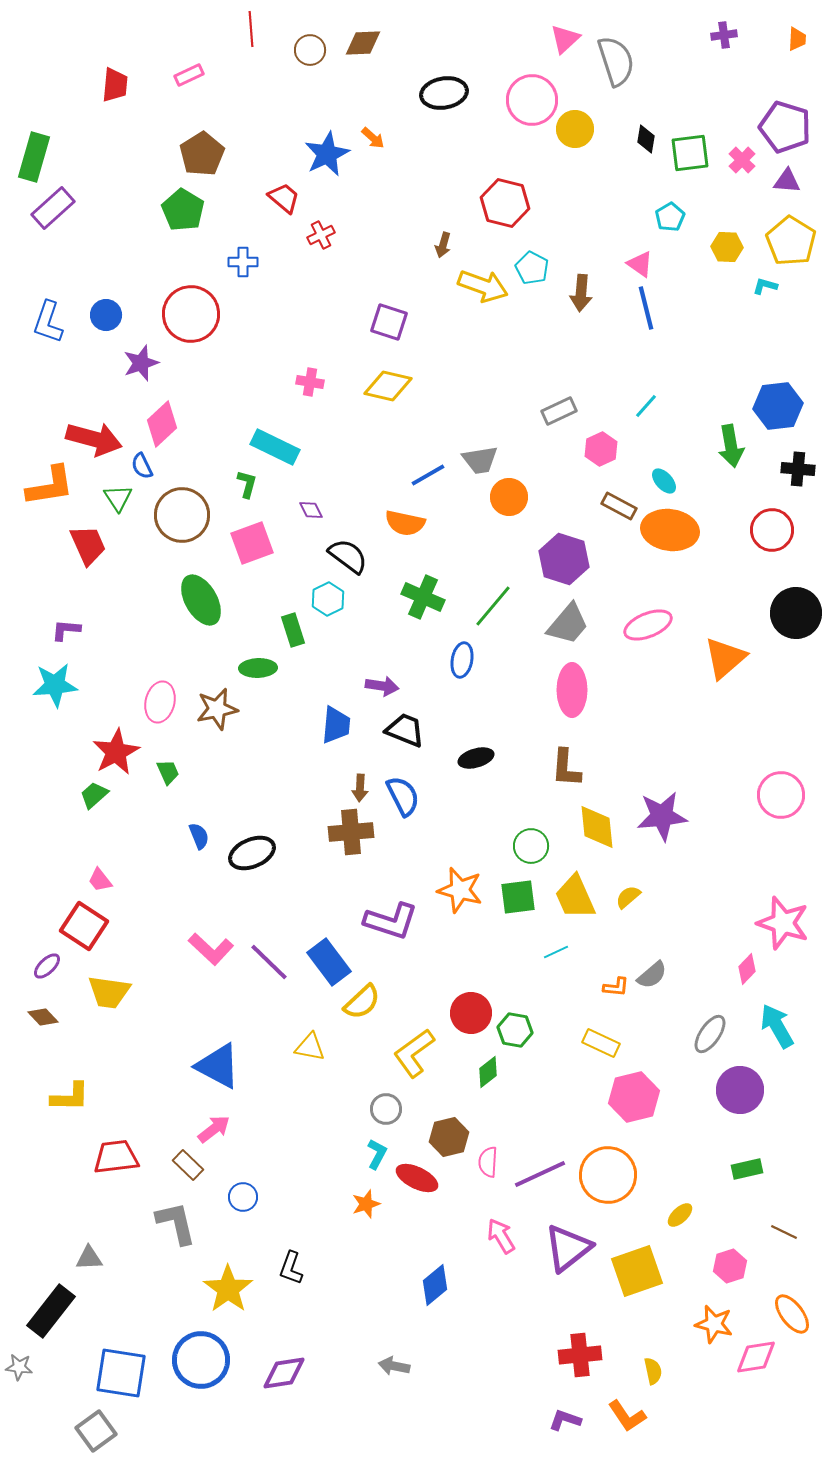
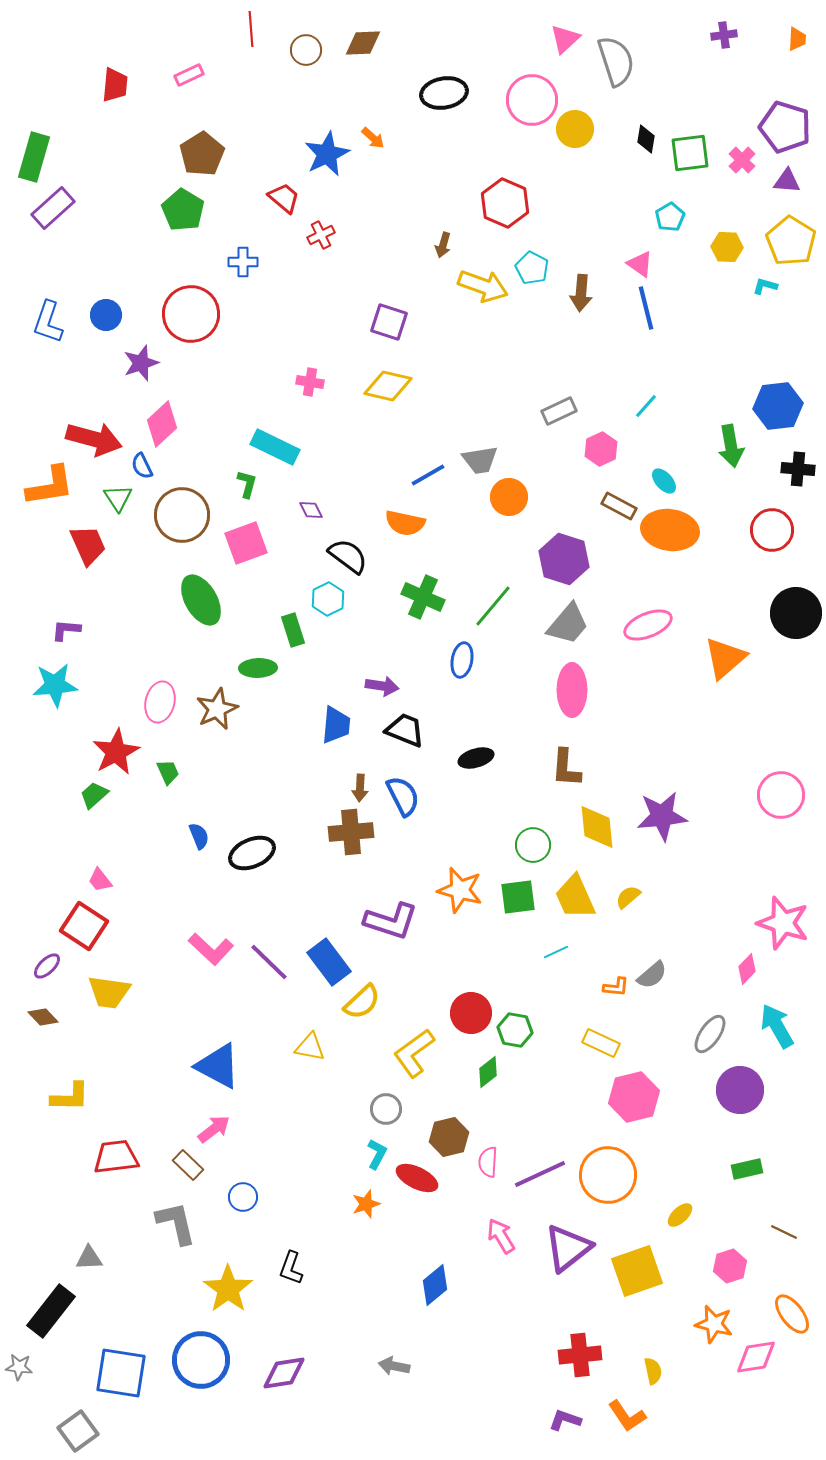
brown circle at (310, 50): moved 4 px left
red hexagon at (505, 203): rotated 9 degrees clockwise
pink square at (252, 543): moved 6 px left
brown star at (217, 709): rotated 12 degrees counterclockwise
green circle at (531, 846): moved 2 px right, 1 px up
gray square at (96, 1431): moved 18 px left
